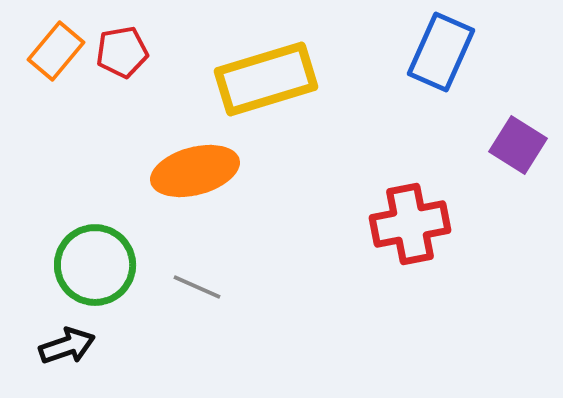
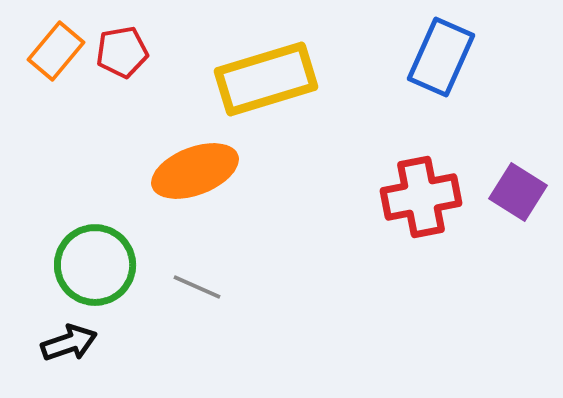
blue rectangle: moved 5 px down
purple square: moved 47 px down
orange ellipse: rotated 6 degrees counterclockwise
red cross: moved 11 px right, 27 px up
black arrow: moved 2 px right, 3 px up
